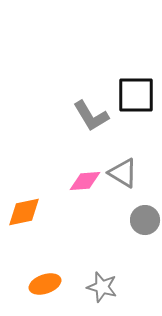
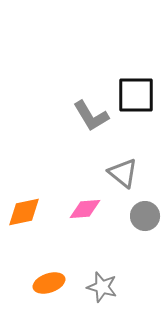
gray triangle: rotated 8 degrees clockwise
pink diamond: moved 28 px down
gray circle: moved 4 px up
orange ellipse: moved 4 px right, 1 px up
